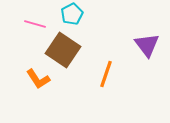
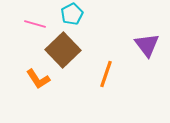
brown square: rotated 12 degrees clockwise
